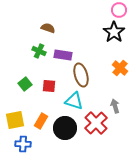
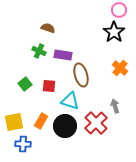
cyan triangle: moved 4 px left
yellow square: moved 1 px left, 2 px down
black circle: moved 2 px up
